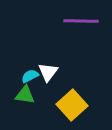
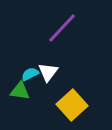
purple line: moved 19 px left, 7 px down; rotated 48 degrees counterclockwise
cyan semicircle: moved 2 px up
green triangle: moved 5 px left, 4 px up
